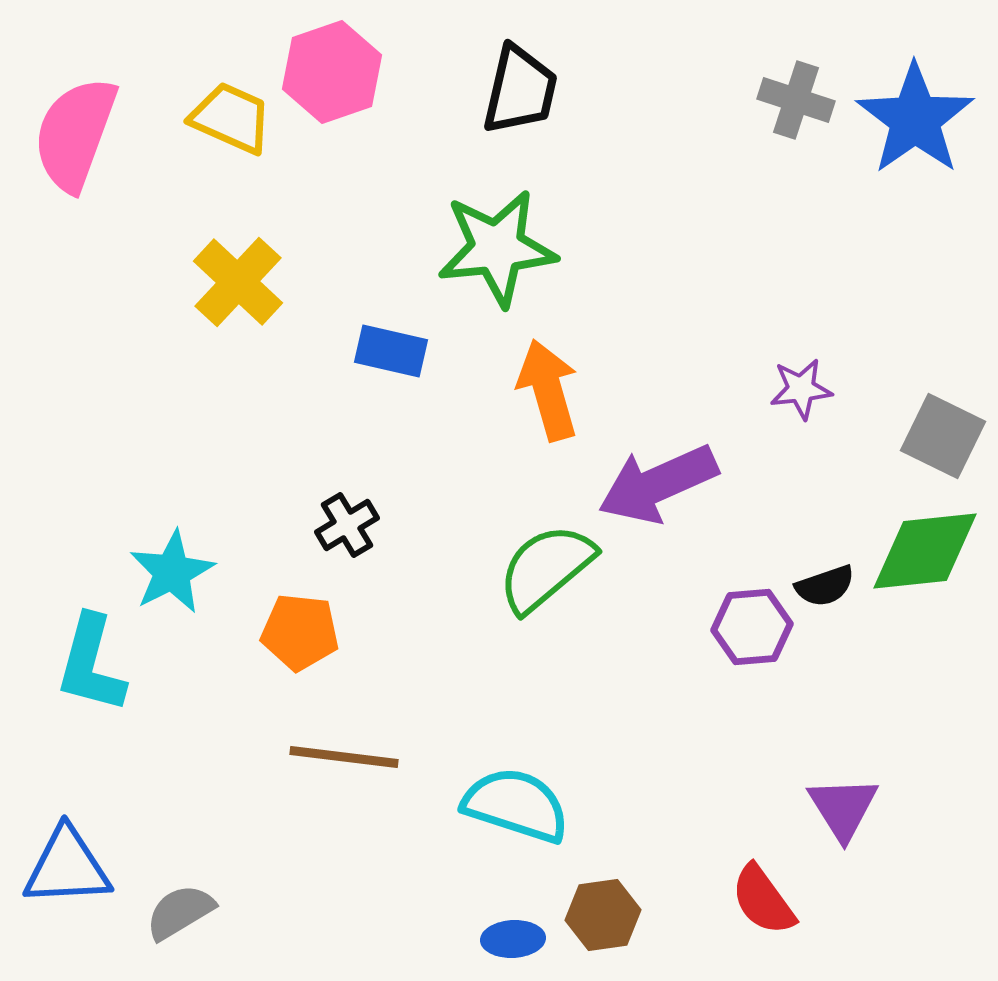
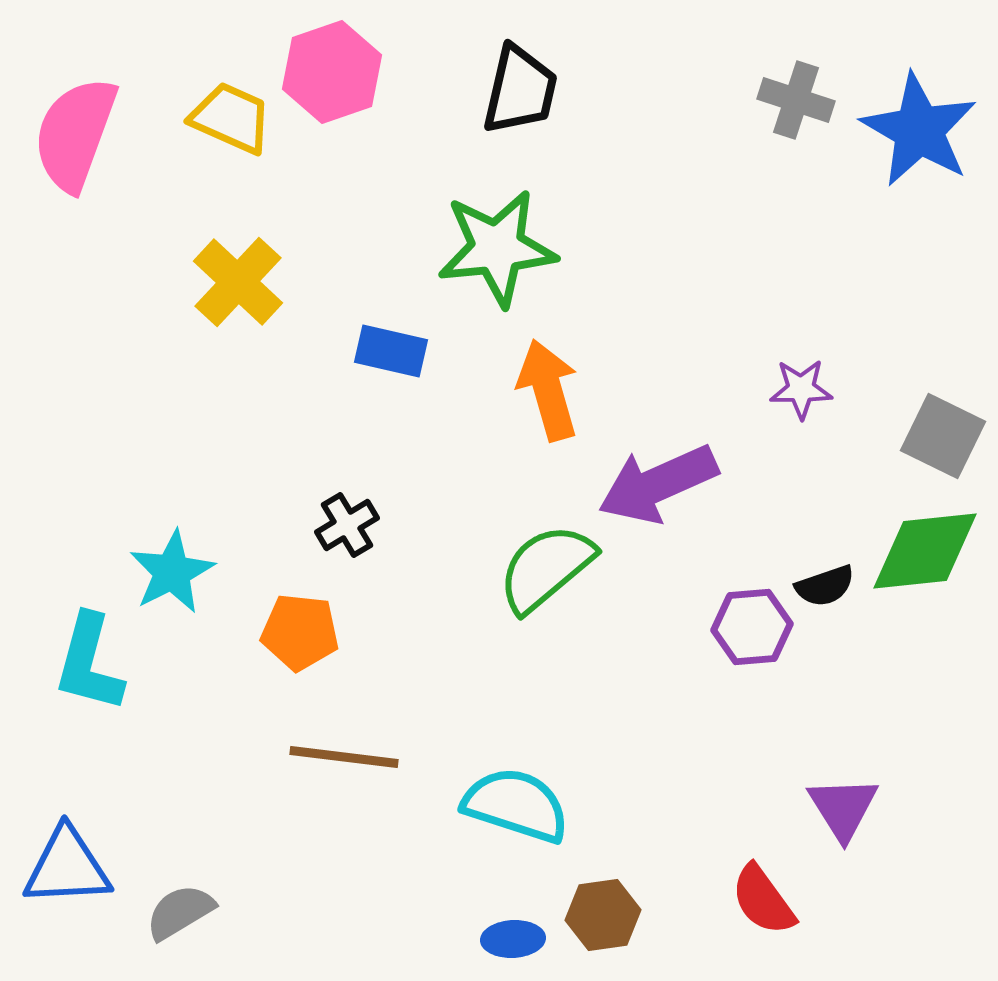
blue star: moved 4 px right, 11 px down; rotated 7 degrees counterclockwise
purple star: rotated 6 degrees clockwise
cyan L-shape: moved 2 px left, 1 px up
